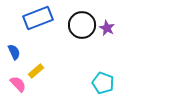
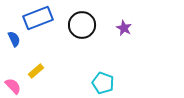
purple star: moved 17 px right
blue semicircle: moved 13 px up
pink semicircle: moved 5 px left, 2 px down
